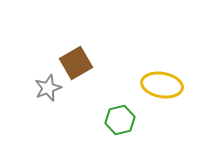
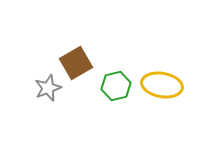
green hexagon: moved 4 px left, 34 px up
